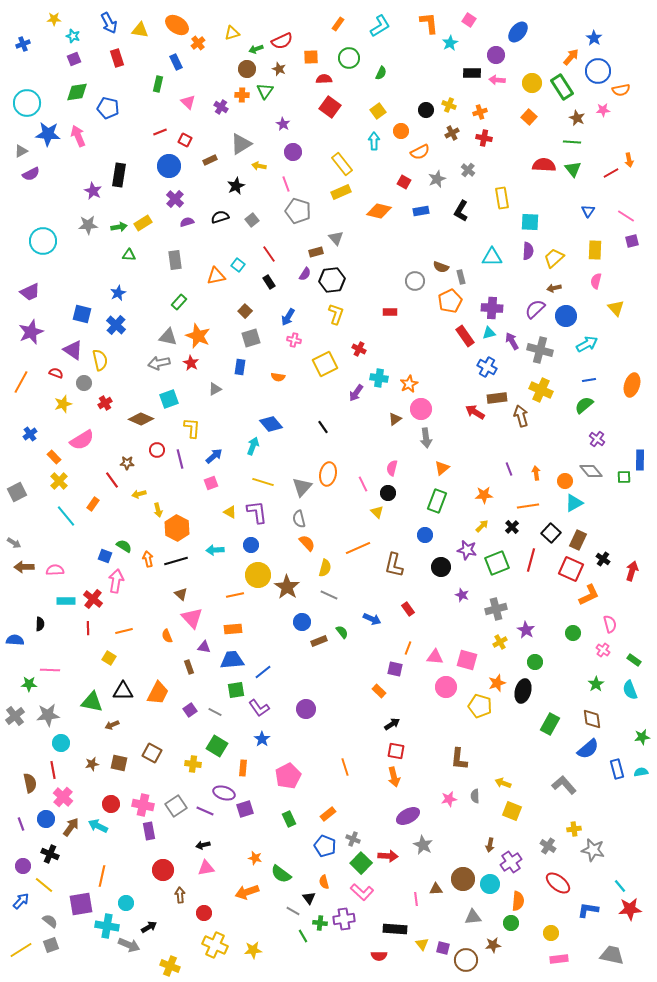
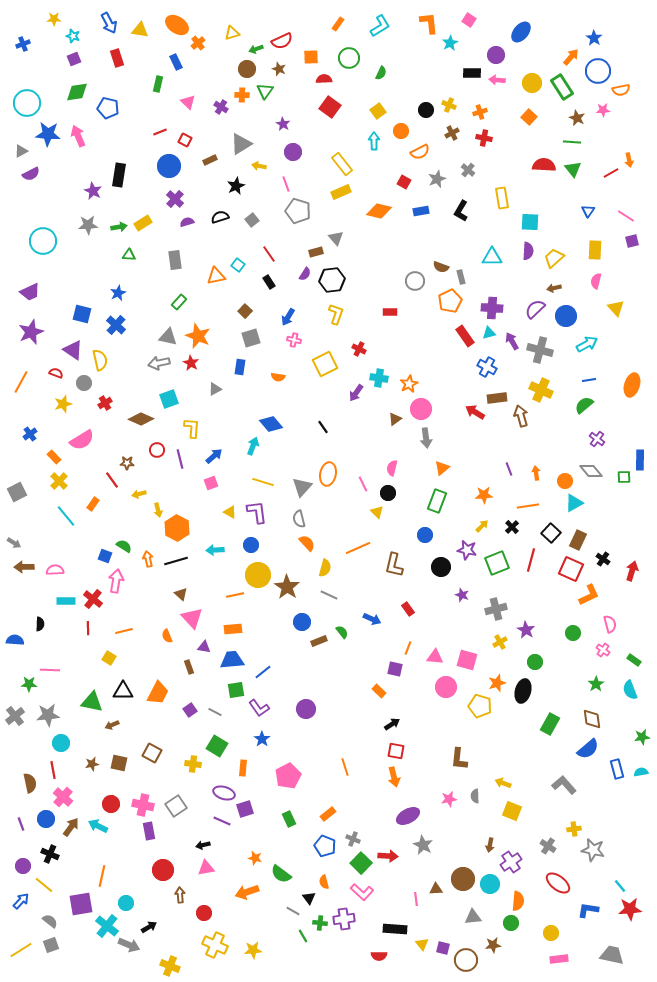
blue ellipse at (518, 32): moved 3 px right
purple line at (205, 811): moved 17 px right, 10 px down
cyan cross at (107, 926): rotated 30 degrees clockwise
